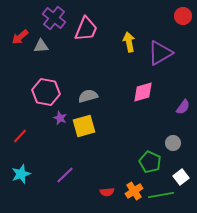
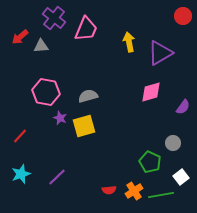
pink diamond: moved 8 px right
purple line: moved 8 px left, 2 px down
red semicircle: moved 2 px right, 2 px up
